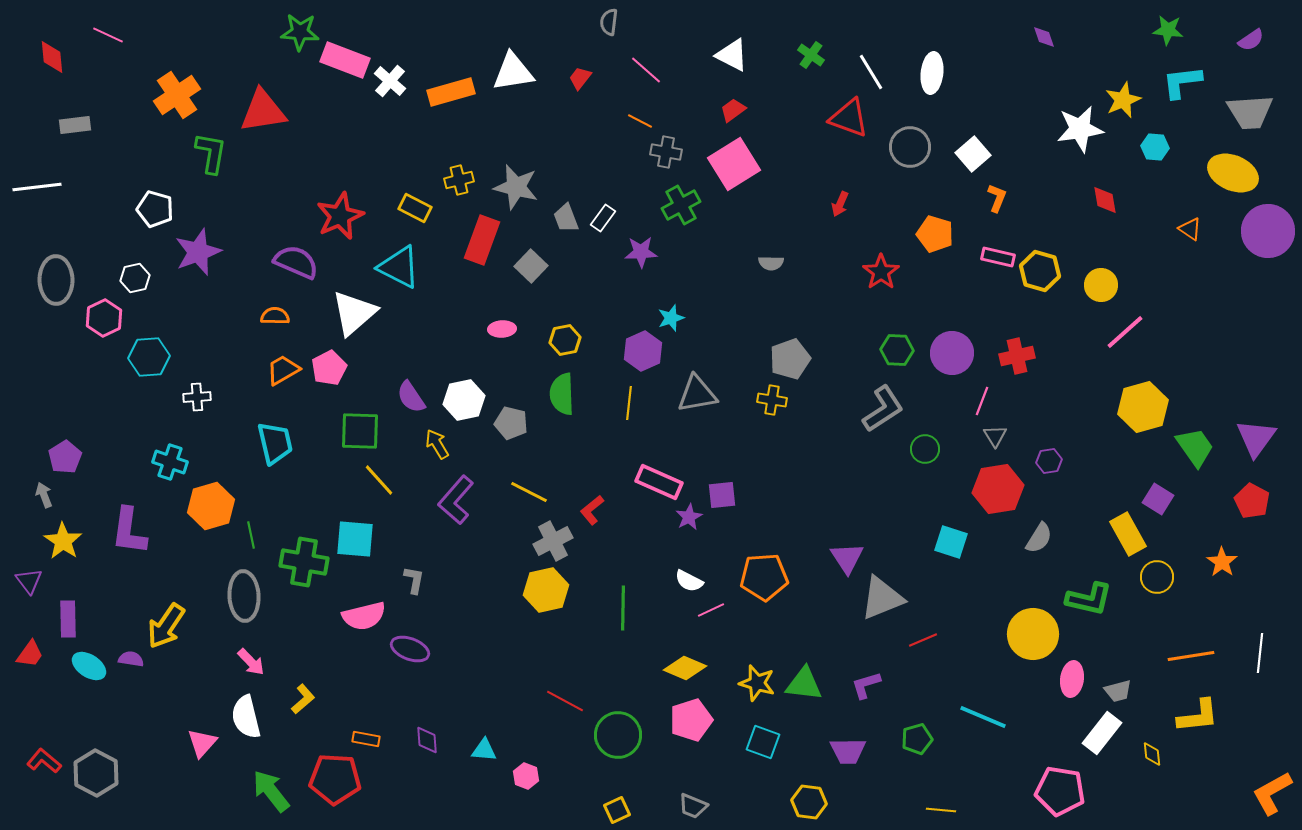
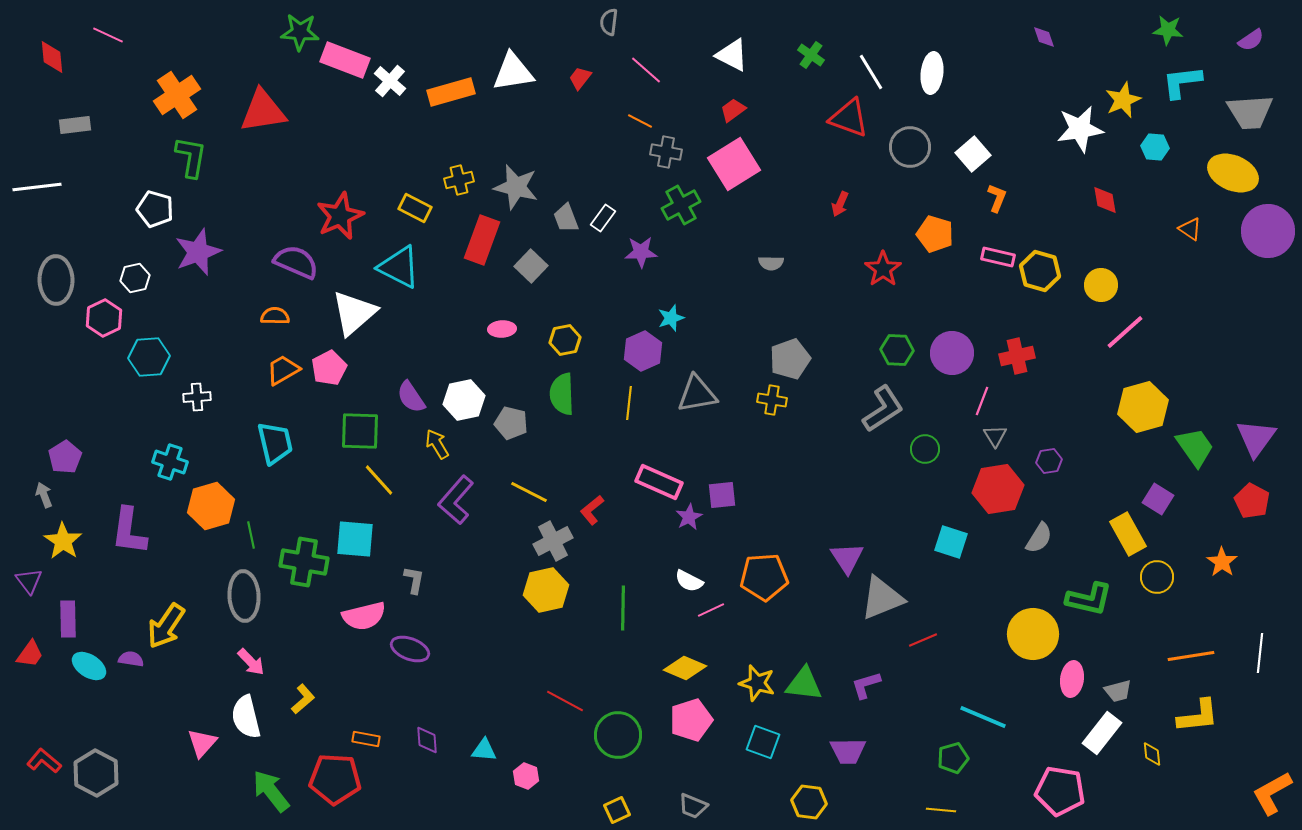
green L-shape at (211, 153): moved 20 px left, 4 px down
red star at (881, 272): moved 2 px right, 3 px up
green pentagon at (917, 739): moved 36 px right, 19 px down
